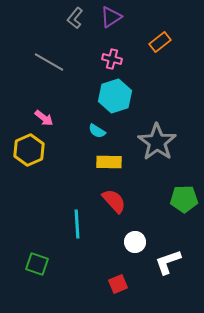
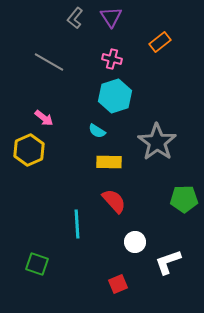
purple triangle: rotated 30 degrees counterclockwise
